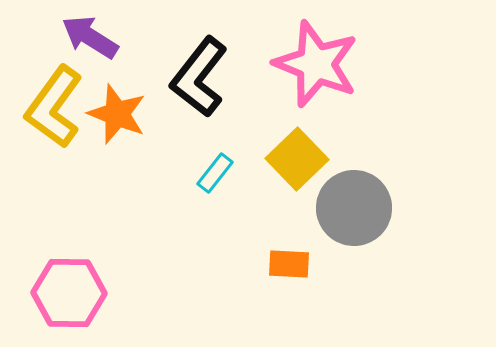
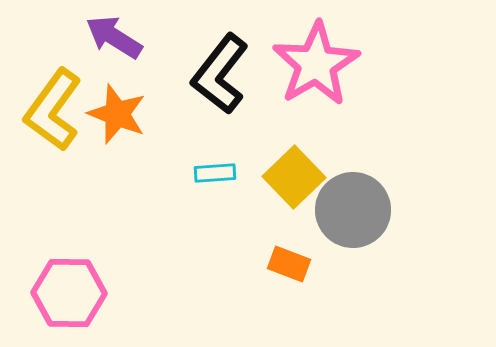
purple arrow: moved 24 px right
pink star: rotated 20 degrees clockwise
black L-shape: moved 21 px right, 3 px up
yellow L-shape: moved 1 px left, 3 px down
yellow square: moved 3 px left, 18 px down
cyan rectangle: rotated 48 degrees clockwise
gray circle: moved 1 px left, 2 px down
orange rectangle: rotated 18 degrees clockwise
